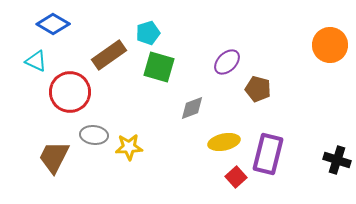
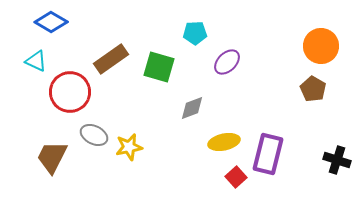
blue diamond: moved 2 px left, 2 px up
cyan pentagon: moved 47 px right; rotated 15 degrees clockwise
orange circle: moved 9 px left, 1 px down
brown rectangle: moved 2 px right, 4 px down
brown pentagon: moved 55 px right; rotated 15 degrees clockwise
gray ellipse: rotated 20 degrees clockwise
yellow star: rotated 8 degrees counterclockwise
brown trapezoid: moved 2 px left
